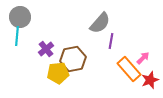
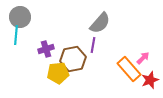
cyan line: moved 1 px left, 1 px up
purple line: moved 18 px left, 4 px down
purple cross: rotated 21 degrees clockwise
